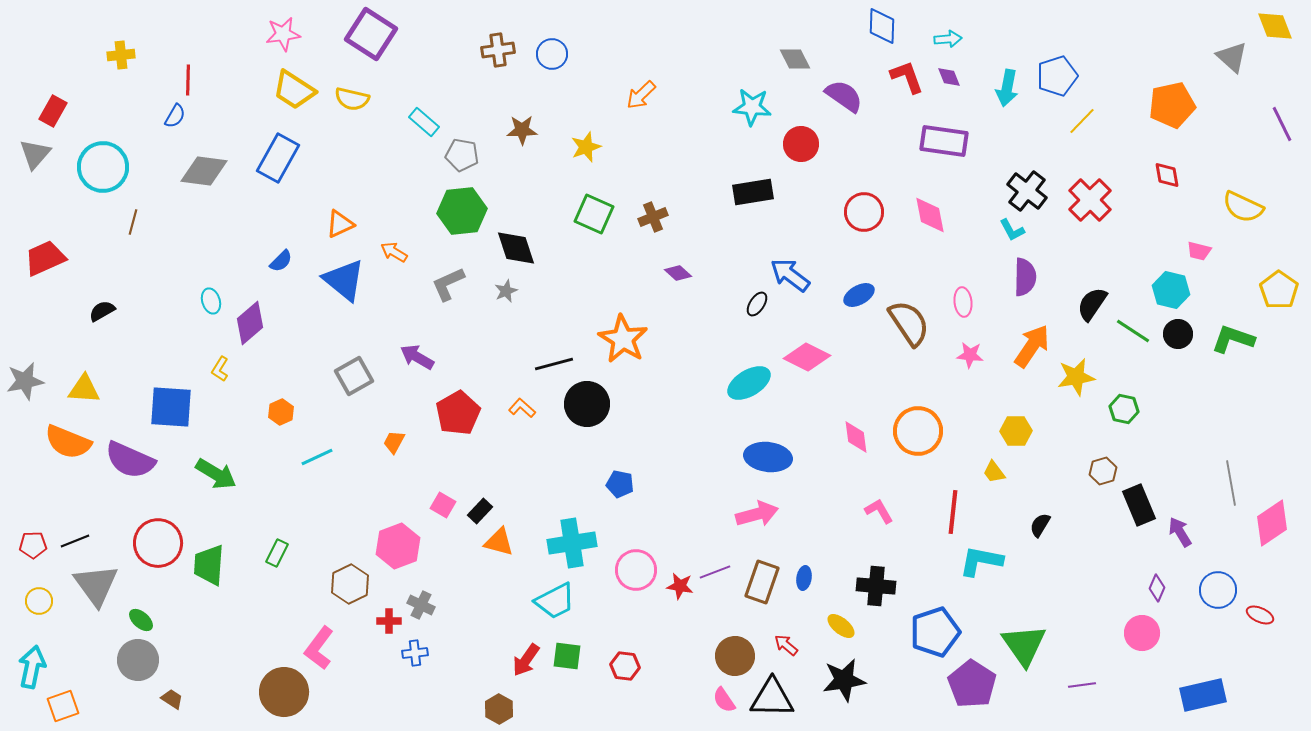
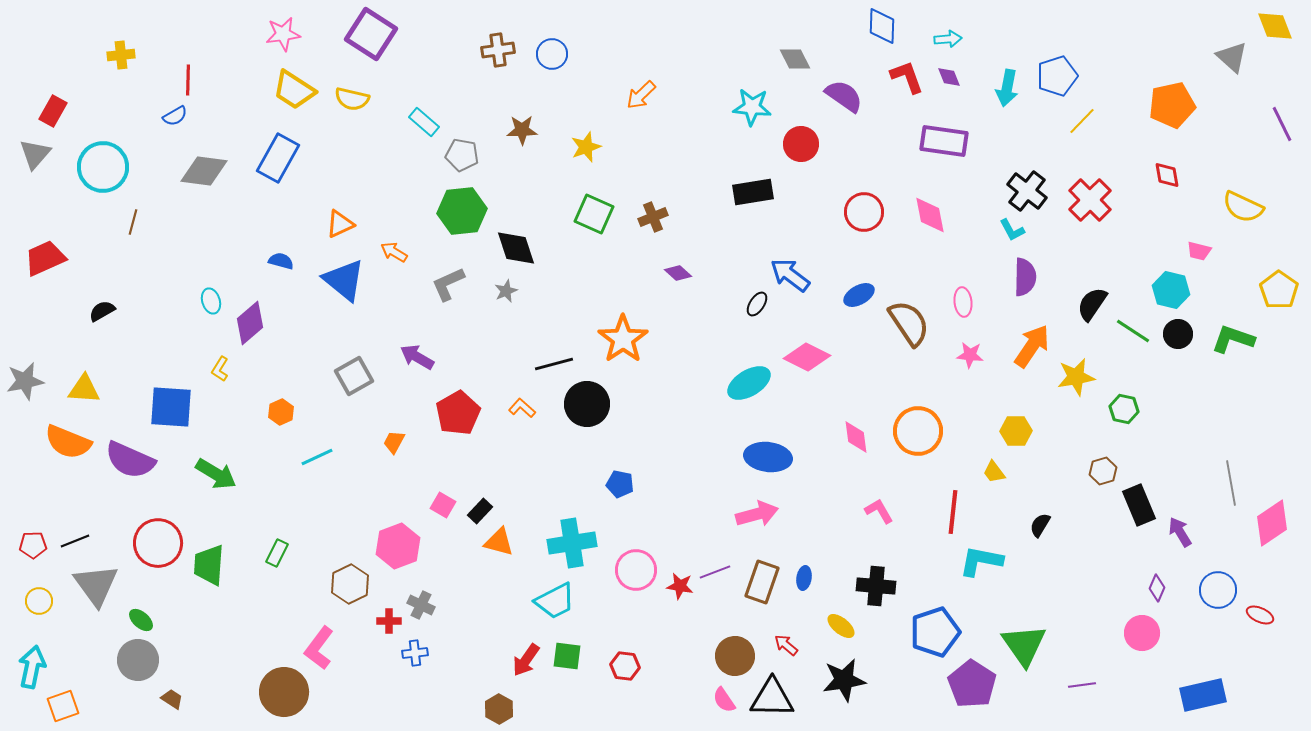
blue semicircle at (175, 116): rotated 30 degrees clockwise
blue semicircle at (281, 261): rotated 120 degrees counterclockwise
orange star at (623, 339): rotated 6 degrees clockwise
